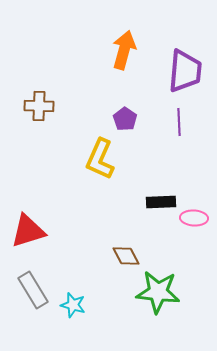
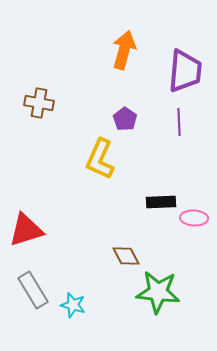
brown cross: moved 3 px up; rotated 8 degrees clockwise
red triangle: moved 2 px left, 1 px up
